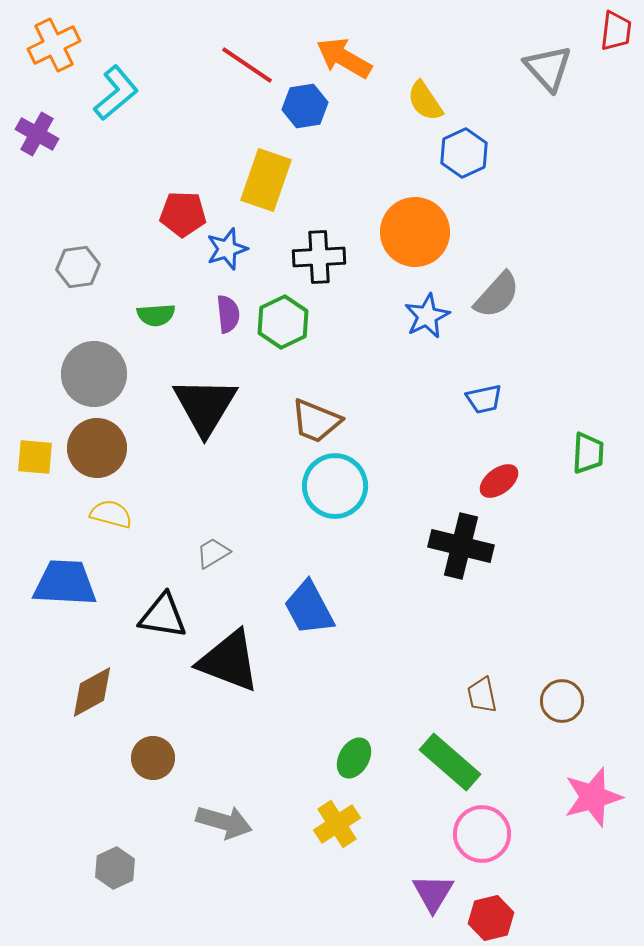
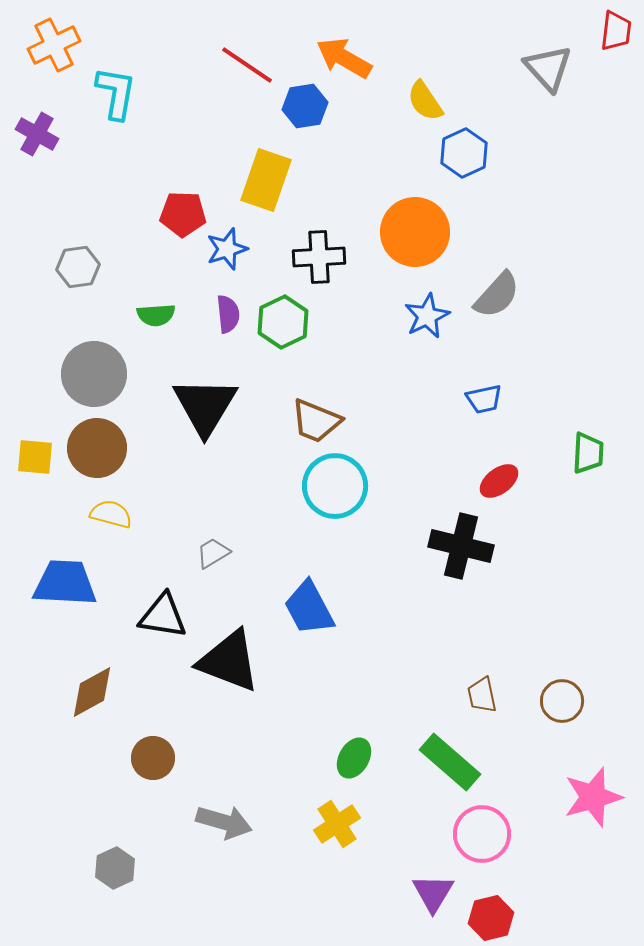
cyan L-shape at (116, 93): rotated 40 degrees counterclockwise
